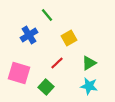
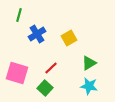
green line: moved 28 px left; rotated 56 degrees clockwise
blue cross: moved 8 px right, 1 px up
red line: moved 6 px left, 5 px down
pink square: moved 2 px left
green square: moved 1 px left, 1 px down
